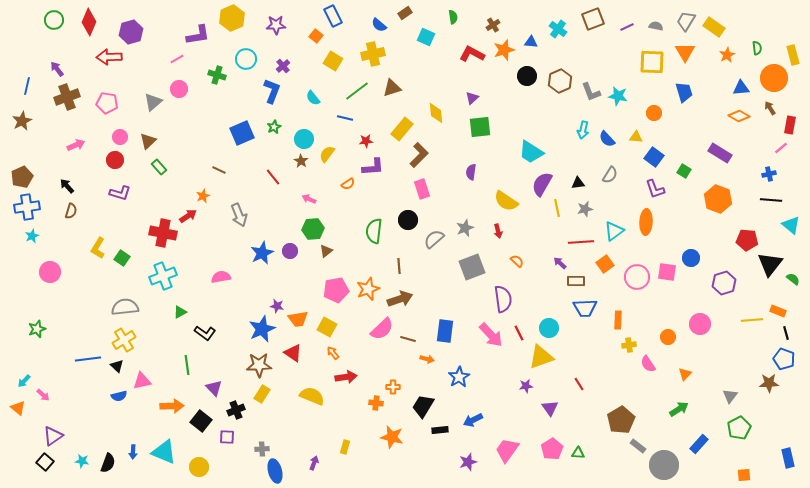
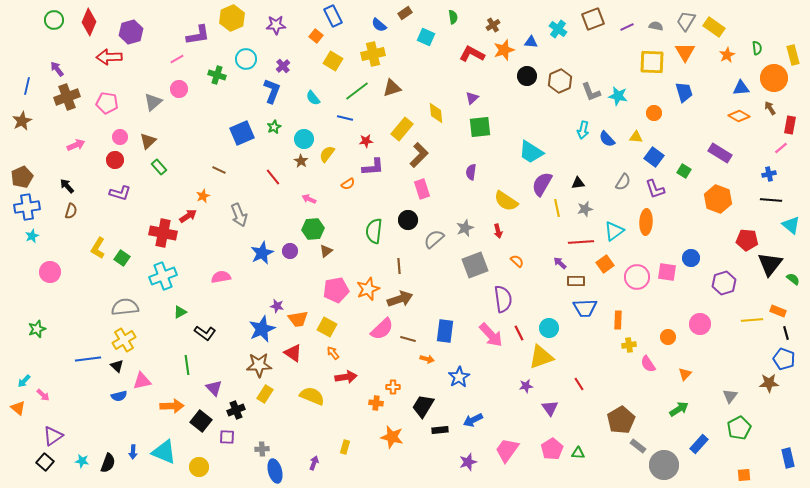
gray semicircle at (610, 175): moved 13 px right, 7 px down
gray square at (472, 267): moved 3 px right, 2 px up
yellow rectangle at (262, 394): moved 3 px right
